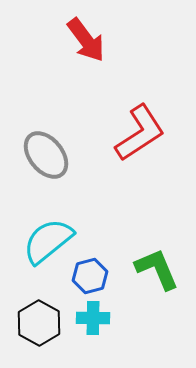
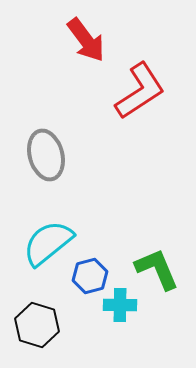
red L-shape: moved 42 px up
gray ellipse: rotated 24 degrees clockwise
cyan semicircle: moved 2 px down
cyan cross: moved 27 px right, 13 px up
black hexagon: moved 2 px left, 2 px down; rotated 12 degrees counterclockwise
